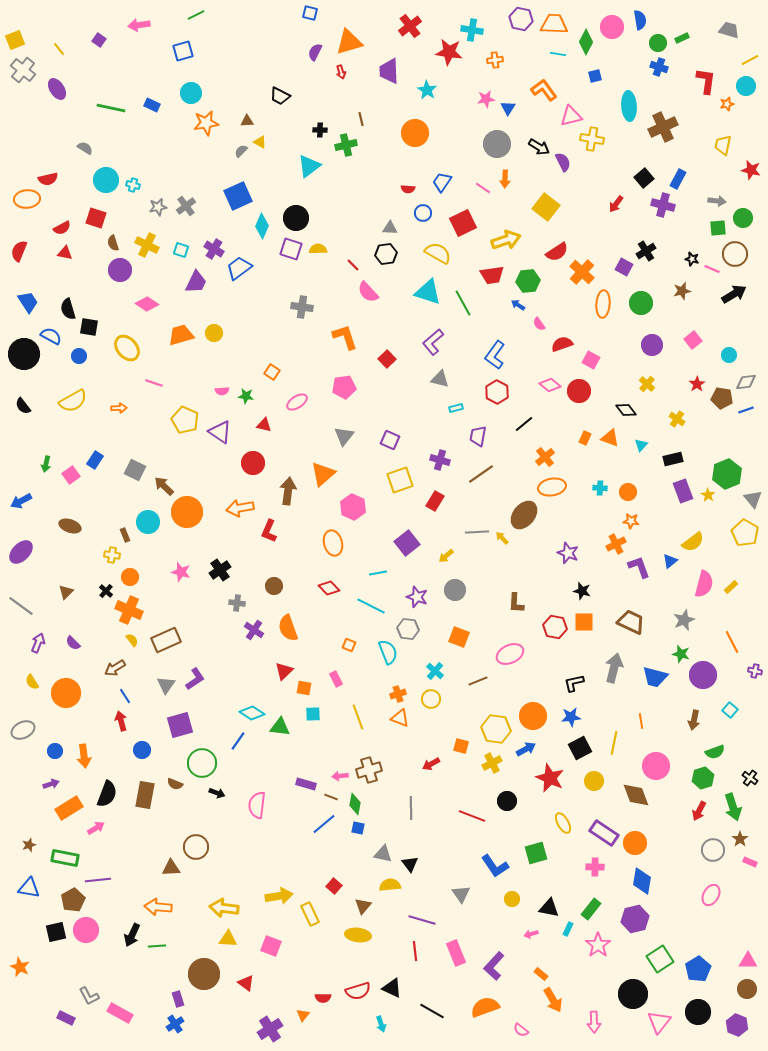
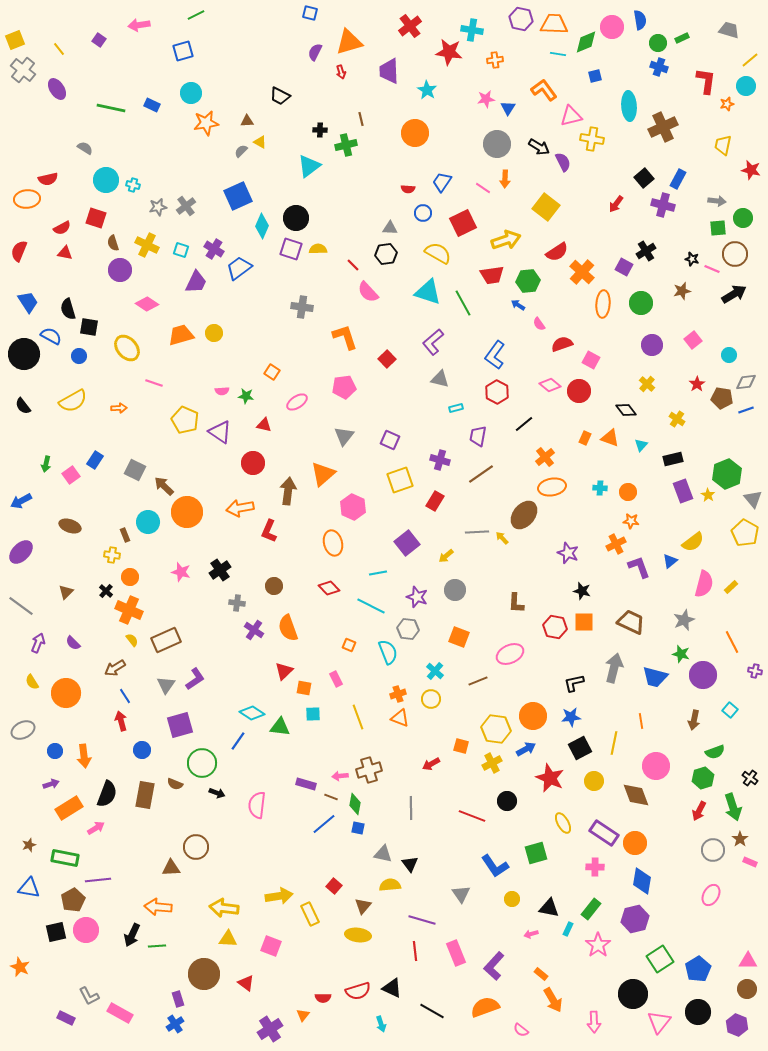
green diamond at (586, 42): rotated 40 degrees clockwise
yellow line at (750, 60): rotated 12 degrees counterclockwise
